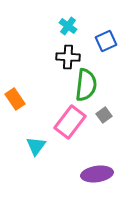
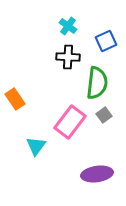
green semicircle: moved 11 px right, 2 px up
